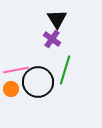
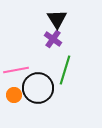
purple cross: moved 1 px right
black circle: moved 6 px down
orange circle: moved 3 px right, 6 px down
